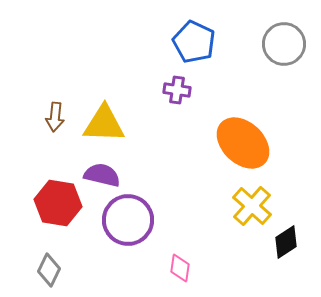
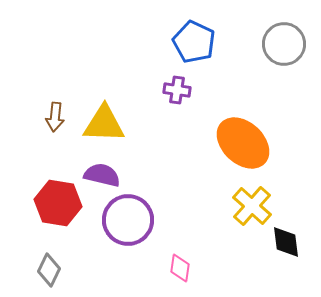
black diamond: rotated 64 degrees counterclockwise
